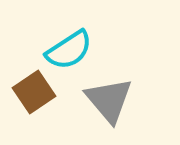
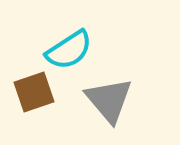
brown square: rotated 15 degrees clockwise
